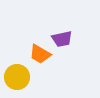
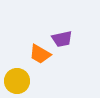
yellow circle: moved 4 px down
